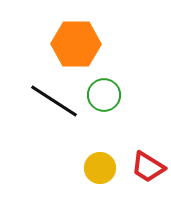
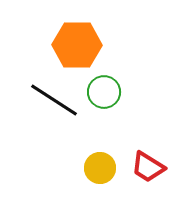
orange hexagon: moved 1 px right, 1 px down
green circle: moved 3 px up
black line: moved 1 px up
